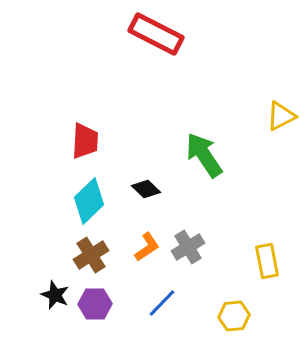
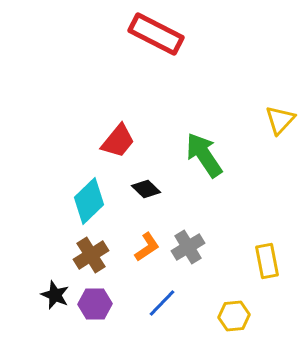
yellow triangle: moved 1 px left, 4 px down; rotated 20 degrees counterclockwise
red trapezoid: moved 33 px right; rotated 36 degrees clockwise
